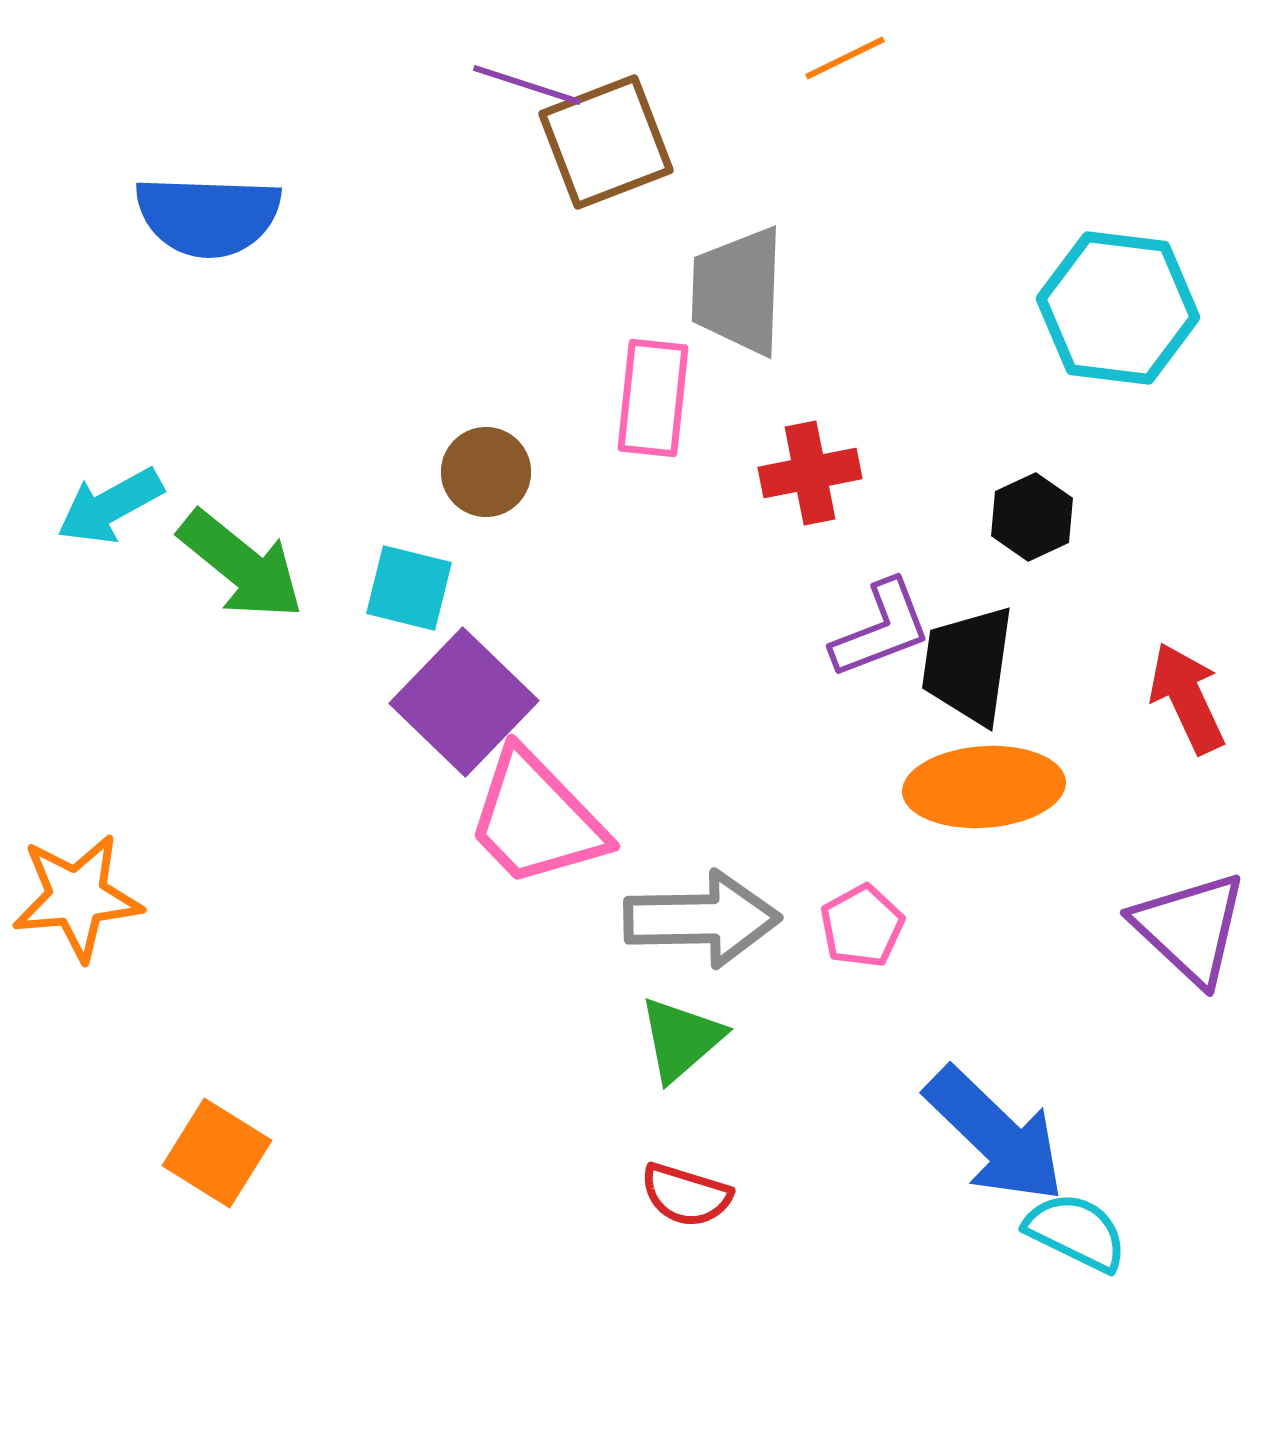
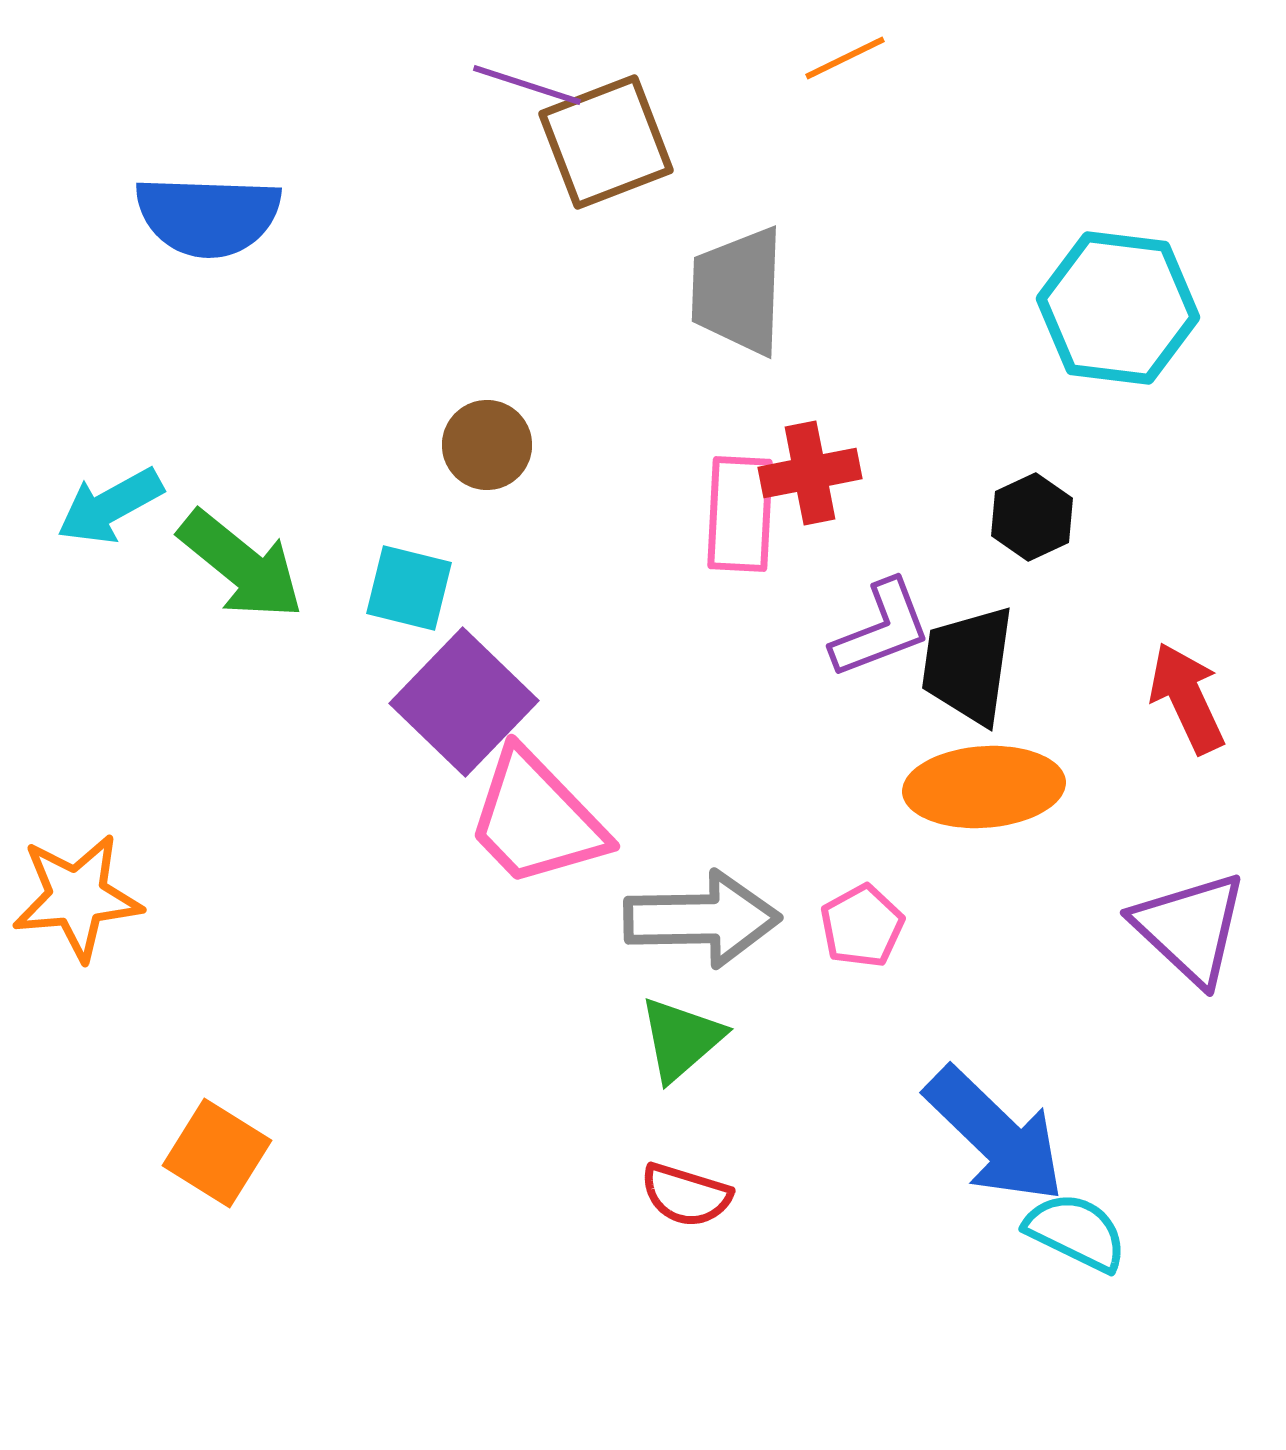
pink rectangle: moved 87 px right, 116 px down; rotated 3 degrees counterclockwise
brown circle: moved 1 px right, 27 px up
